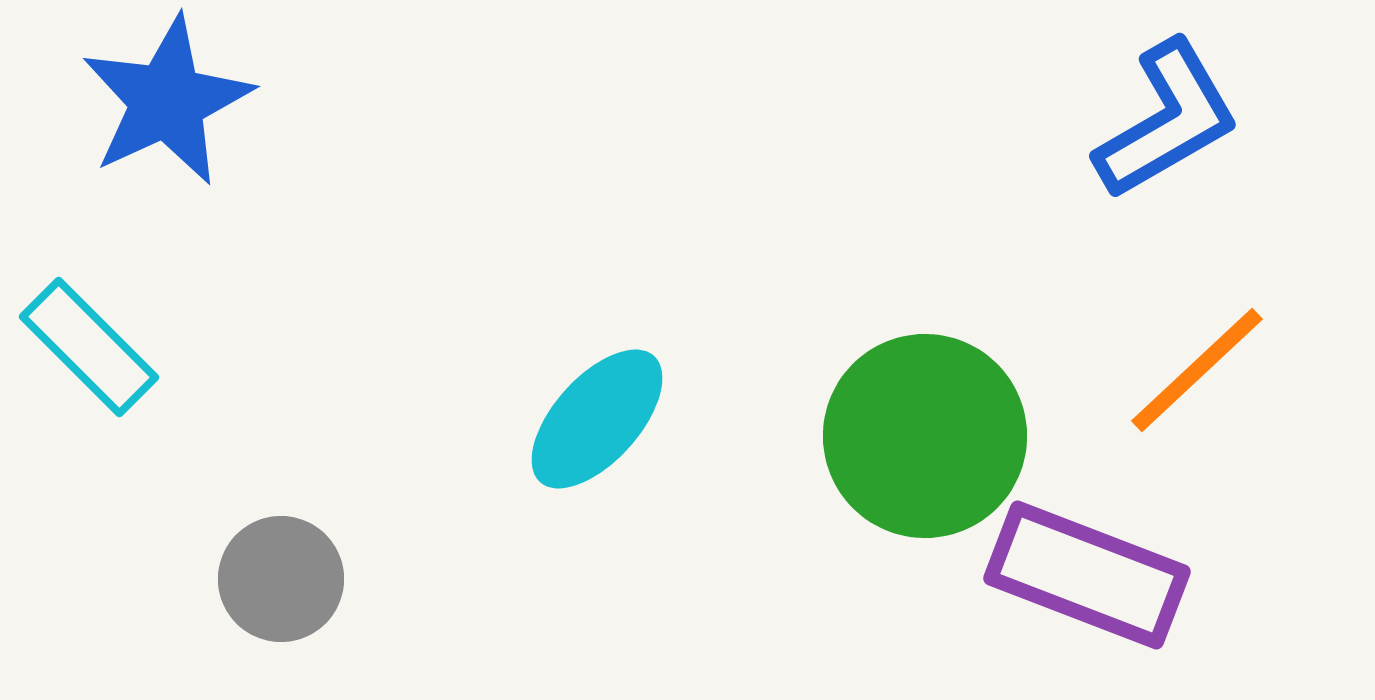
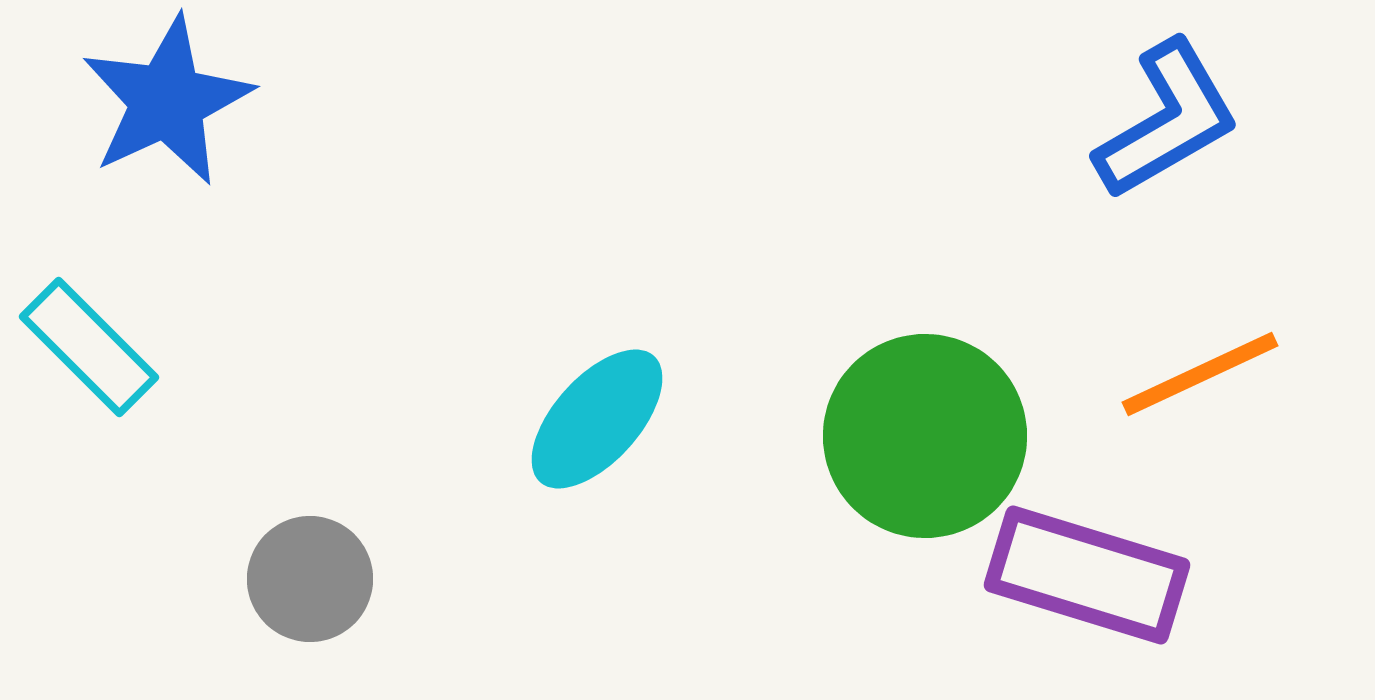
orange line: moved 3 px right, 4 px down; rotated 18 degrees clockwise
purple rectangle: rotated 4 degrees counterclockwise
gray circle: moved 29 px right
